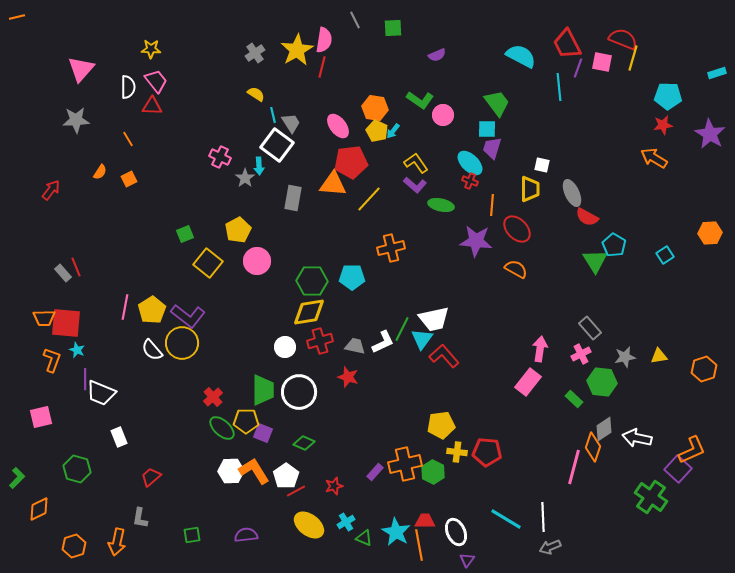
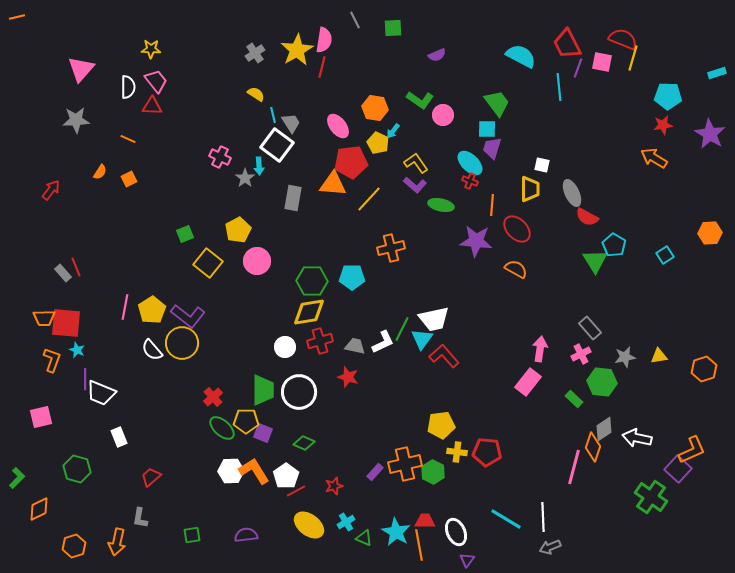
yellow pentagon at (377, 131): moved 1 px right, 12 px down
orange line at (128, 139): rotated 35 degrees counterclockwise
